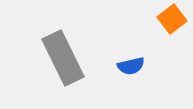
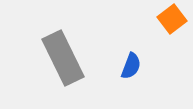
blue semicircle: rotated 56 degrees counterclockwise
